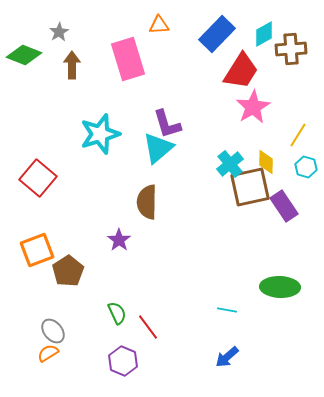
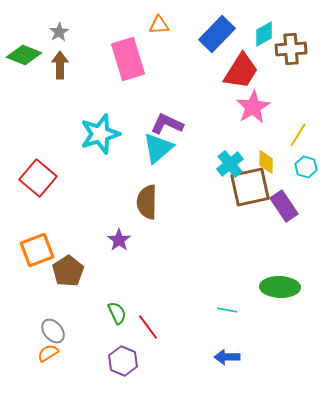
brown arrow: moved 12 px left
purple L-shape: rotated 132 degrees clockwise
blue arrow: rotated 40 degrees clockwise
